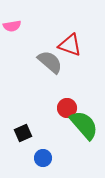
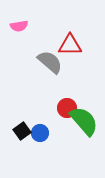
pink semicircle: moved 7 px right
red triangle: rotated 20 degrees counterclockwise
green semicircle: moved 4 px up
black square: moved 1 px left, 2 px up; rotated 12 degrees counterclockwise
blue circle: moved 3 px left, 25 px up
